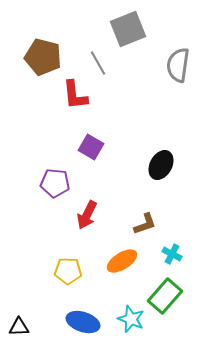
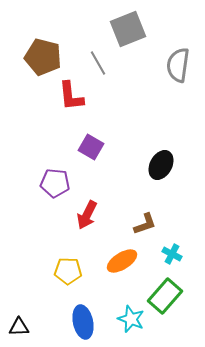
red L-shape: moved 4 px left, 1 px down
blue ellipse: rotated 60 degrees clockwise
